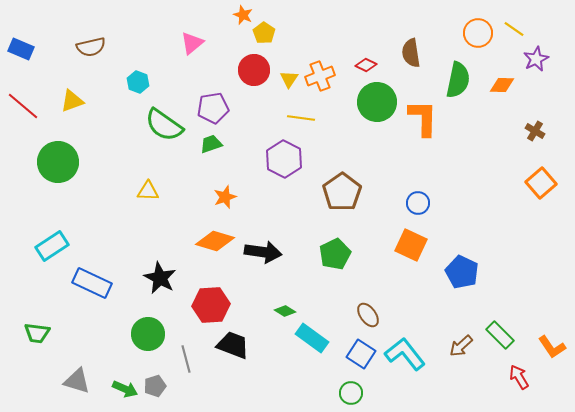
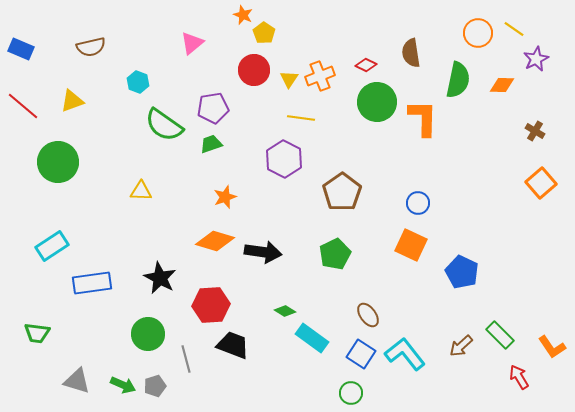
yellow triangle at (148, 191): moved 7 px left
blue rectangle at (92, 283): rotated 33 degrees counterclockwise
green arrow at (125, 389): moved 2 px left, 4 px up
